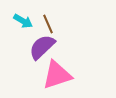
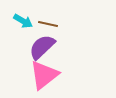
brown line: rotated 54 degrees counterclockwise
pink triangle: moved 13 px left; rotated 20 degrees counterclockwise
